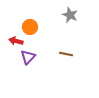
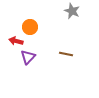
gray star: moved 2 px right, 4 px up
